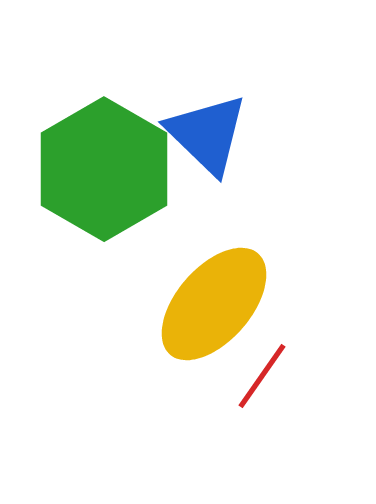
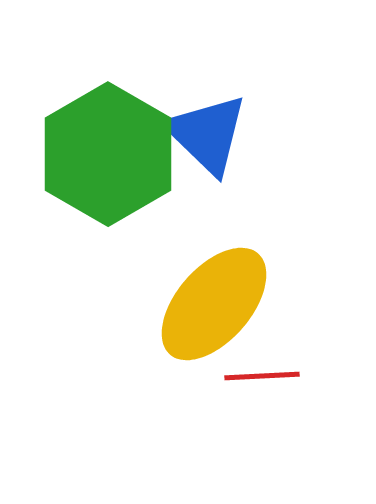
green hexagon: moved 4 px right, 15 px up
red line: rotated 52 degrees clockwise
